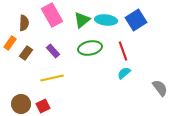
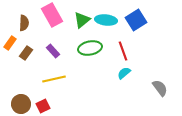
yellow line: moved 2 px right, 1 px down
